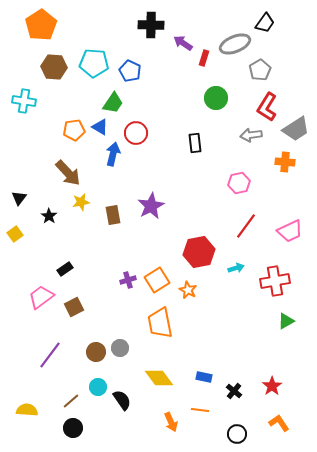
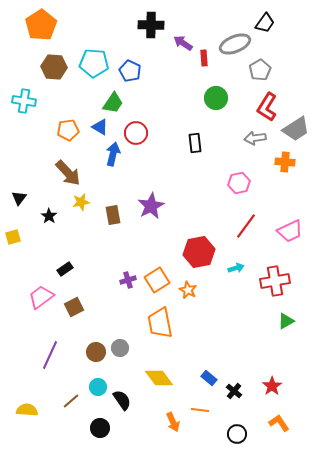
red rectangle at (204, 58): rotated 21 degrees counterclockwise
orange pentagon at (74, 130): moved 6 px left
gray arrow at (251, 135): moved 4 px right, 3 px down
yellow square at (15, 234): moved 2 px left, 3 px down; rotated 21 degrees clockwise
purple line at (50, 355): rotated 12 degrees counterclockwise
blue rectangle at (204, 377): moved 5 px right, 1 px down; rotated 28 degrees clockwise
orange arrow at (171, 422): moved 2 px right
black circle at (73, 428): moved 27 px right
